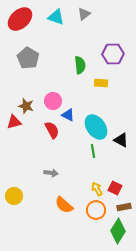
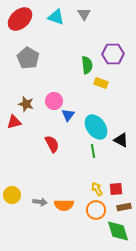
gray triangle: rotated 24 degrees counterclockwise
green semicircle: moved 7 px right
yellow rectangle: rotated 16 degrees clockwise
pink circle: moved 1 px right
brown star: moved 2 px up
blue triangle: rotated 40 degrees clockwise
red semicircle: moved 14 px down
gray arrow: moved 11 px left, 29 px down
red square: moved 1 px right, 1 px down; rotated 32 degrees counterclockwise
yellow circle: moved 2 px left, 1 px up
orange semicircle: rotated 42 degrees counterclockwise
green diamond: rotated 50 degrees counterclockwise
